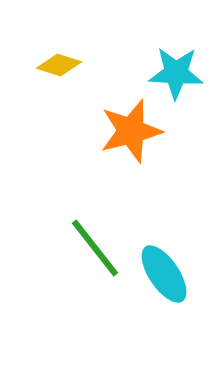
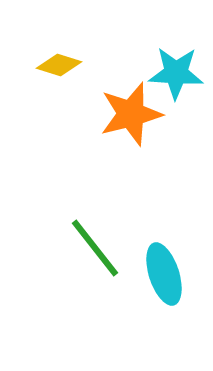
orange star: moved 17 px up
cyan ellipse: rotated 16 degrees clockwise
